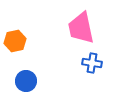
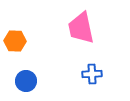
orange hexagon: rotated 15 degrees clockwise
blue cross: moved 11 px down; rotated 12 degrees counterclockwise
